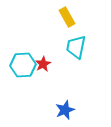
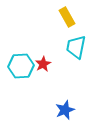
cyan hexagon: moved 2 px left, 1 px down
